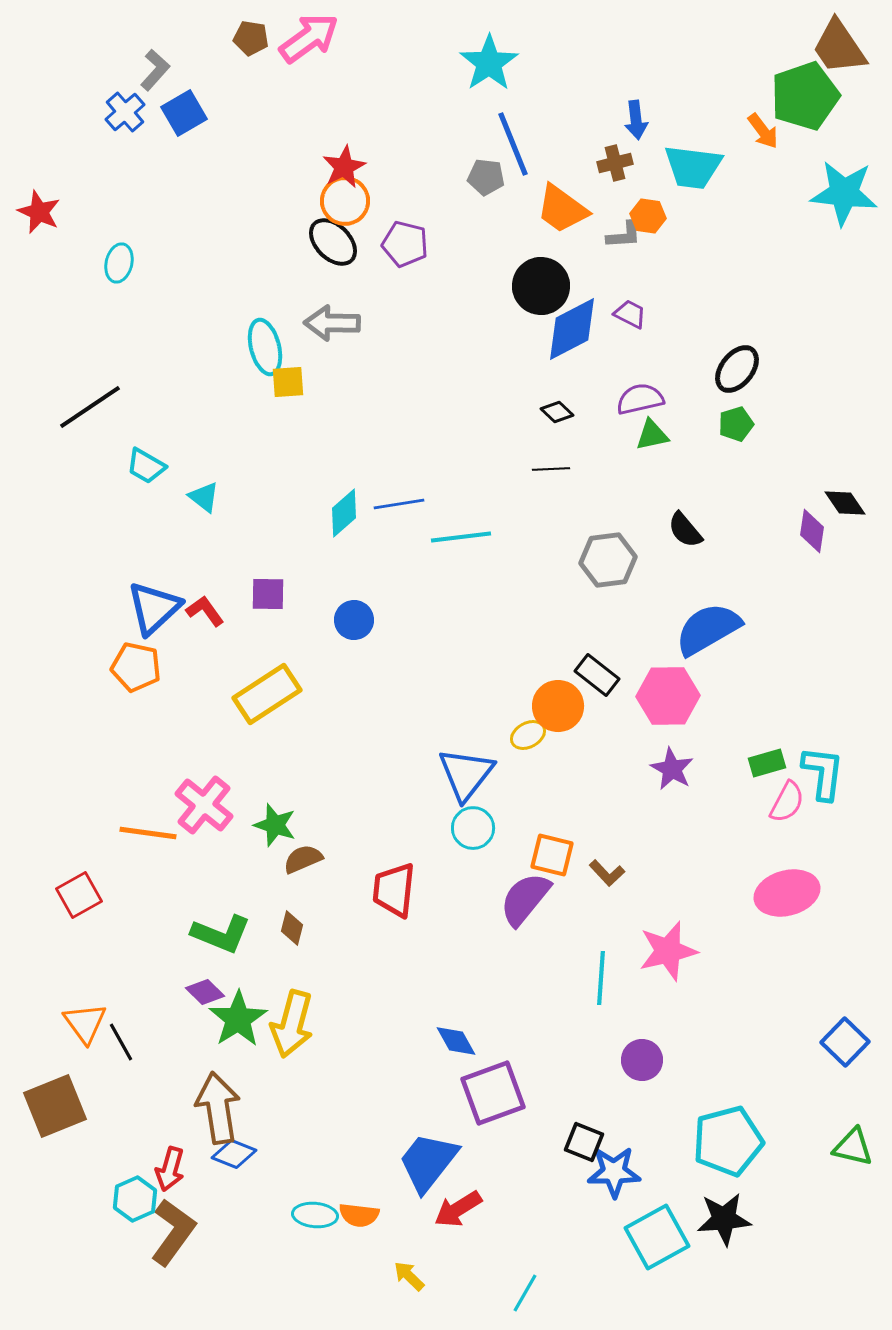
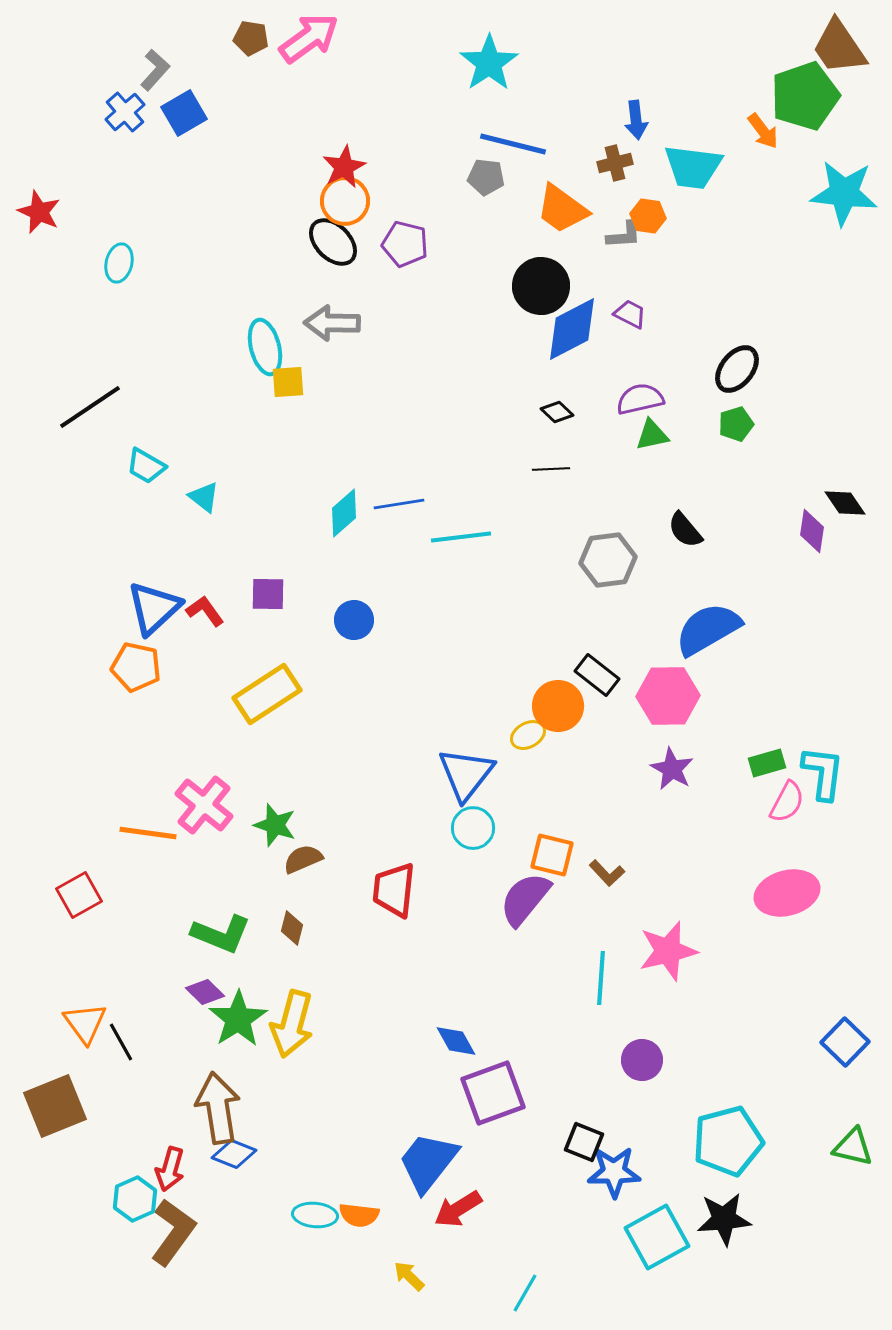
blue line at (513, 144): rotated 54 degrees counterclockwise
